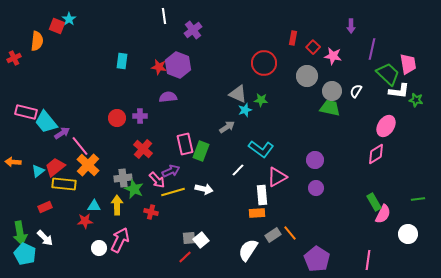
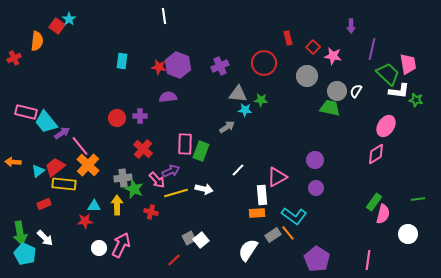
red square at (57, 26): rotated 14 degrees clockwise
purple cross at (193, 30): moved 27 px right, 36 px down; rotated 12 degrees clockwise
red rectangle at (293, 38): moved 5 px left; rotated 24 degrees counterclockwise
gray circle at (332, 91): moved 5 px right
gray triangle at (238, 94): rotated 18 degrees counterclockwise
cyan star at (245, 110): rotated 24 degrees clockwise
pink rectangle at (185, 144): rotated 15 degrees clockwise
cyan L-shape at (261, 149): moved 33 px right, 67 px down
yellow line at (173, 192): moved 3 px right, 1 px down
green rectangle at (374, 202): rotated 66 degrees clockwise
red rectangle at (45, 207): moved 1 px left, 3 px up
pink semicircle at (383, 214): rotated 12 degrees counterclockwise
orange line at (290, 233): moved 2 px left
gray square at (189, 238): rotated 24 degrees counterclockwise
pink arrow at (120, 240): moved 1 px right, 5 px down
red line at (185, 257): moved 11 px left, 3 px down
